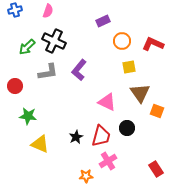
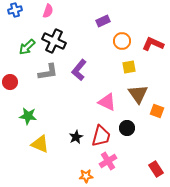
red circle: moved 5 px left, 4 px up
brown triangle: moved 2 px left, 1 px down
